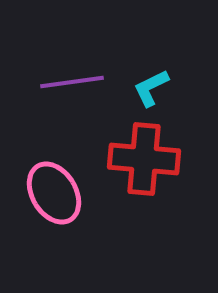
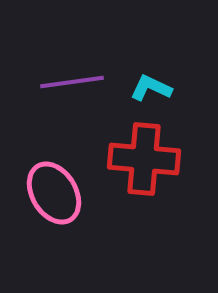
cyan L-shape: rotated 51 degrees clockwise
